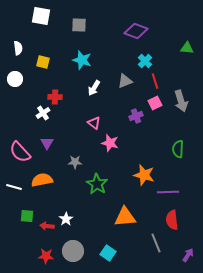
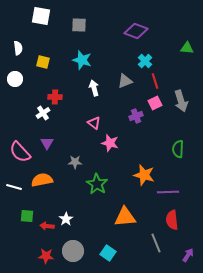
white arrow: rotated 133 degrees clockwise
